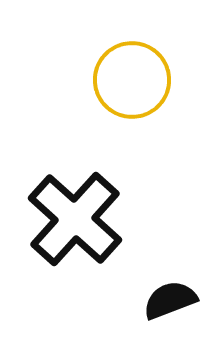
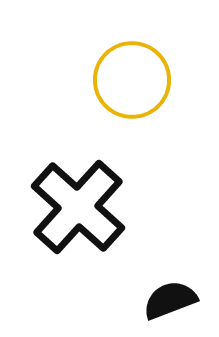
black cross: moved 3 px right, 12 px up
